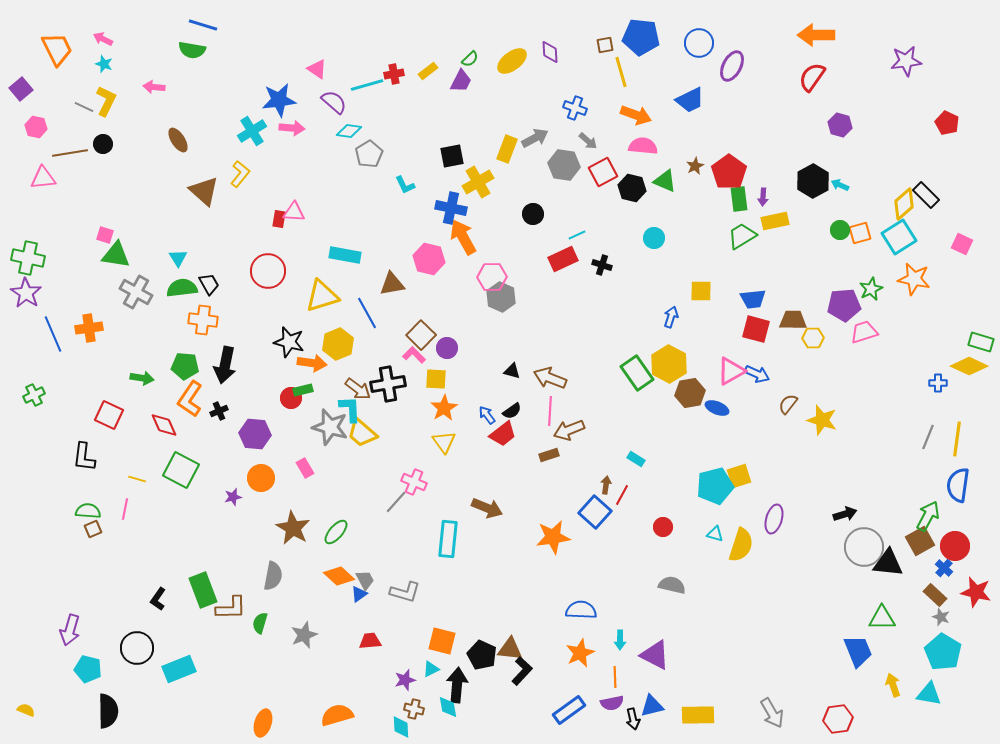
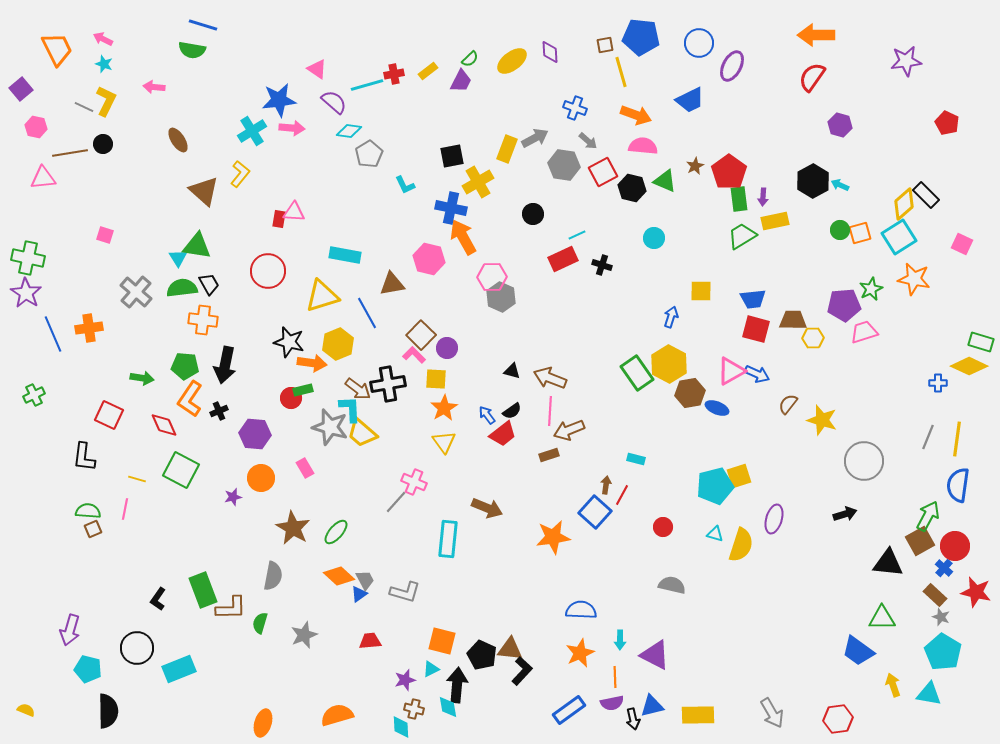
green triangle at (116, 255): moved 81 px right, 9 px up
gray cross at (136, 292): rotated 12 degrees clockwise
cyan rectangle at (636, 459): rotated 18 degrees counterclockwise
gray circle at (864, 547): moved 86 px up
blue trapezoid at (858, 651): rotated 148 degrees clockwise
